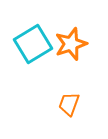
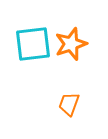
cyan square: rotated 24 degrees clockwise
